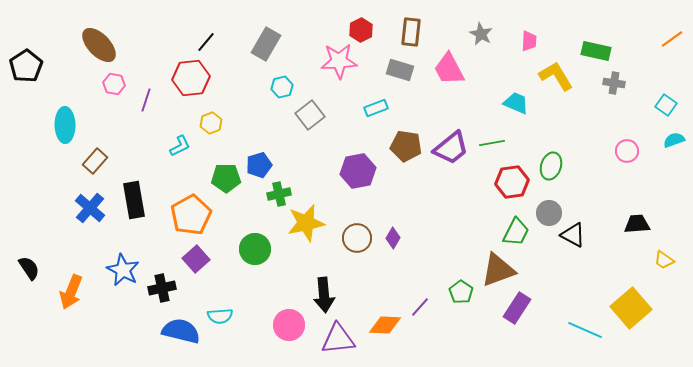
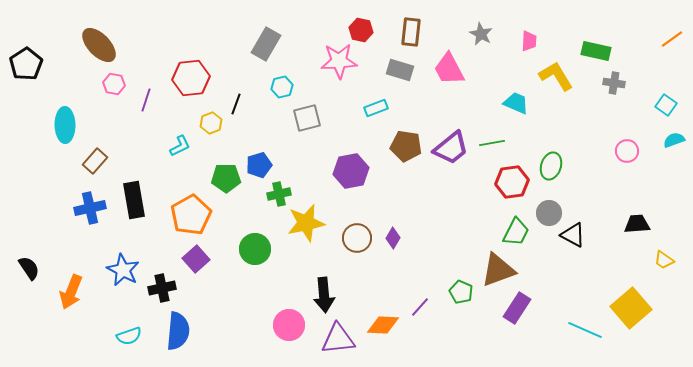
red hexagon at (361, 30): rotated 20 degrees counterclockwise
black line at (206, 42): moved 30 px right, 62 px down; rotated 20 degrees counterclockwise
black pentagon at (26, 66): moved 2 px up
gray square at (310, 115): moved 3 px left, 3 px down; rotated 24 degrees clockwise
purple hexagon at (358, 171): moved 7 px left
blue cross at (90, 208): rotated 36 degrees clockwise
green pentagon at (461, 292): rotated 10 degrees counterclockwise
cyan semicircle at (220, 316): moved 91 px left, 20 px down; rotated 15 degrees counterclockwise
orange diamond at (385, 325): moved 2 px left
blue semicircle at (181, 331): moved 3 px left; rotated 81 degrees clockwise
